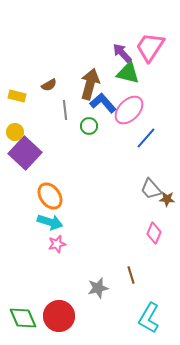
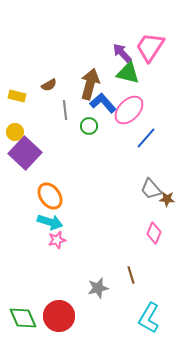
pink star: moved 4 px up
